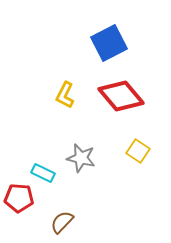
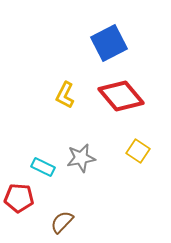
gray star: rotated 24 degrees counterclockwise
cyan rectangle: moved 6 px up
